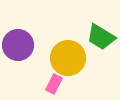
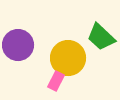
green trapezoid: rotated 12 degrees clockwise
pink rectangle: moved 2 px right, 3 px up
